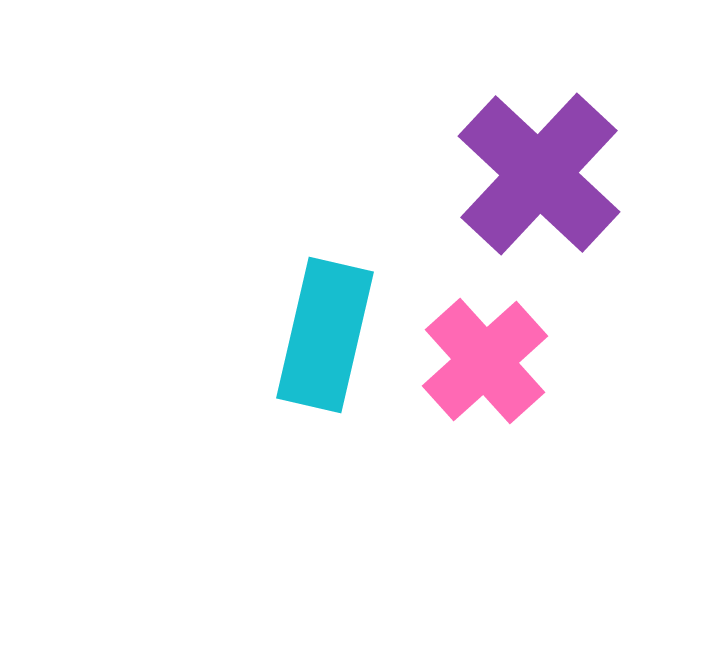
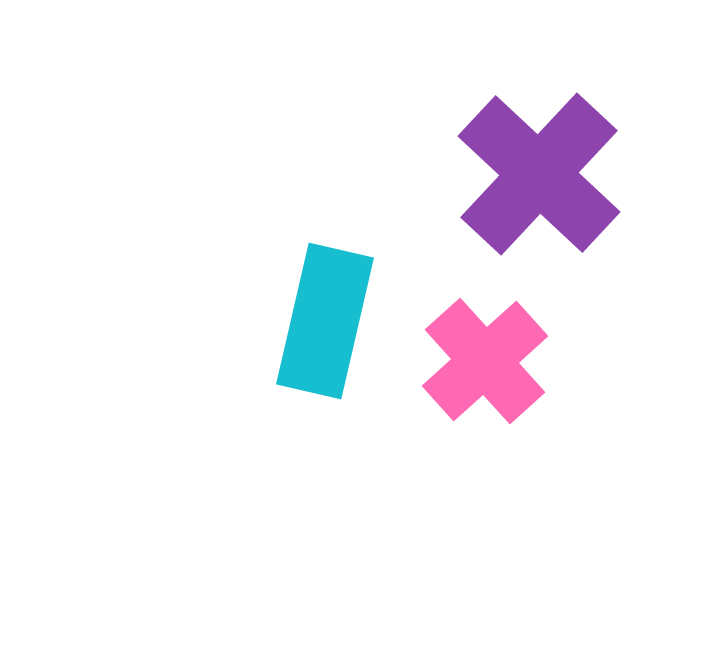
cyan rectangle: moved 14 px up
